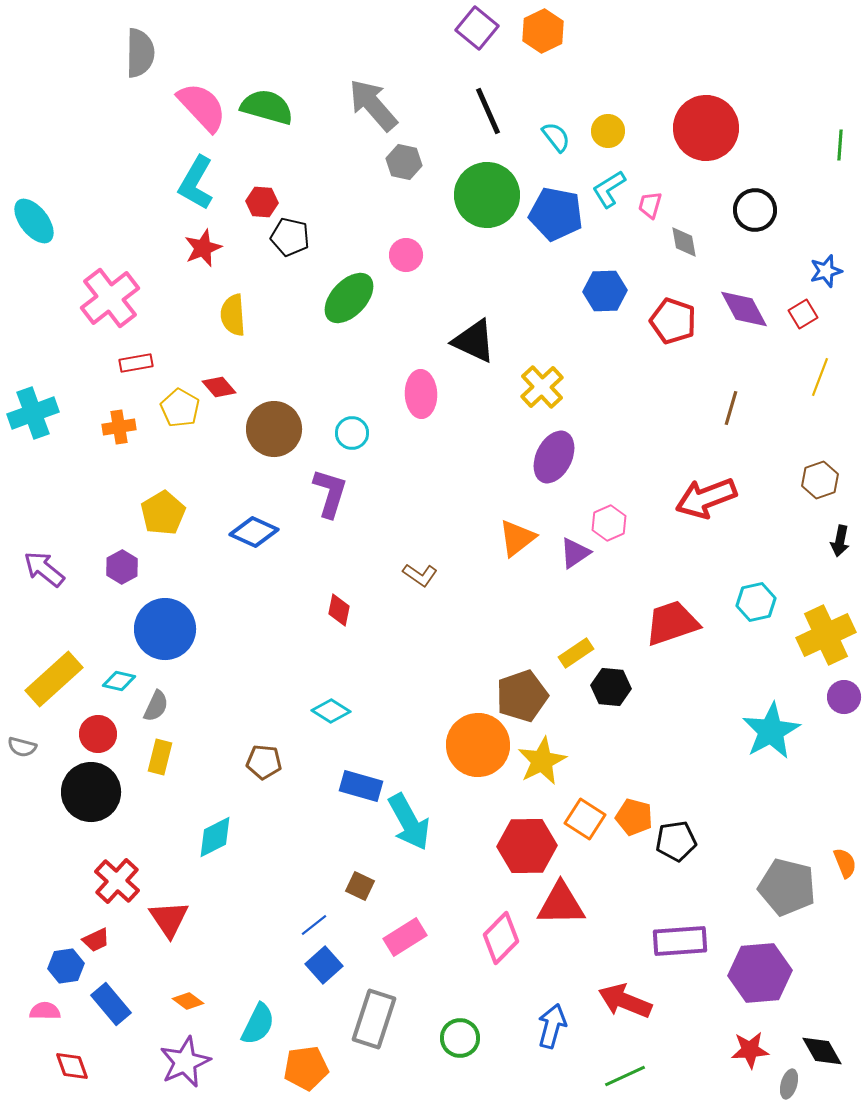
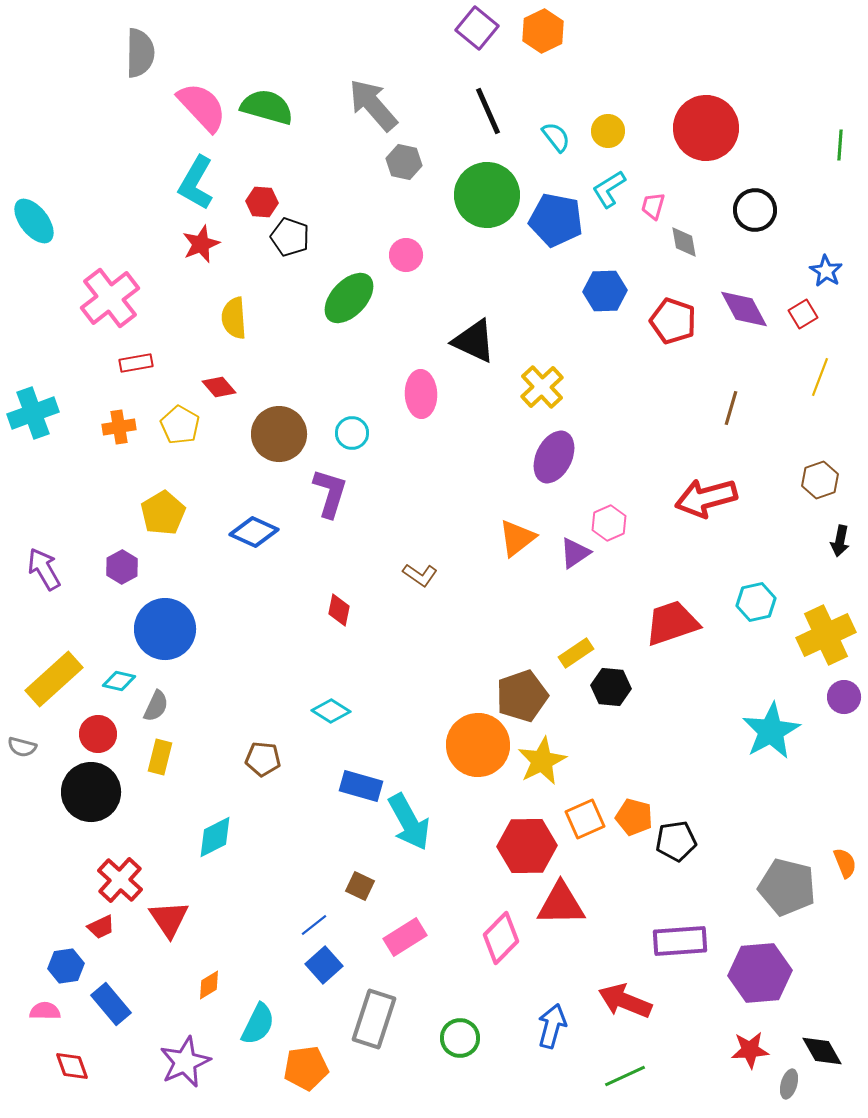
pink trapezoid at (650, 205): moved 3 px right, 1 px down
blue pentagon at (556, 214): moved 6 px down
black pentagon at (290, 237): rotated 6 degrees clockwise
red star at (203, 248): moved 2 px left, 4 px up
blue star at (826, 271): rotated 24 degrees counterclockwise
yellow semicircle at (233, 315): moved 1 px right, 3 px down
yellow pentagon at (180, 408): moved 17 px down
brown circle at (274, 429): moved 5 px right, 5 px down
red arrow at (706, 498): rotated 6 degrees clockwise
purple arrow at (44, 569): rotated 21 degrees clockwise
brown pentagon at (264, 762): moved 1 px left, 3 px up
orange square at (585, 819): rotated 33 degrees clockwise
red cross at (117, 881): moved 3 px right, 1 px up
red trapezoid at (96, 940): moved 5 px right, 13 px up
orange diamond at (188, 1001): moved 21 px right, 16 px up; rotated 68 degrees counterclockwise
